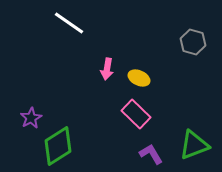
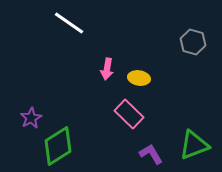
yellow ellipse: rotated 15 degrees counterclockwise
pink rectangle: moved 7 px left
